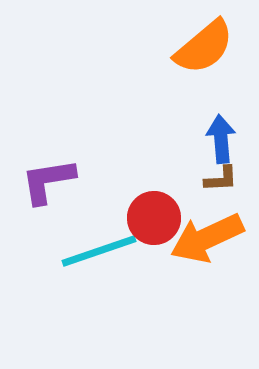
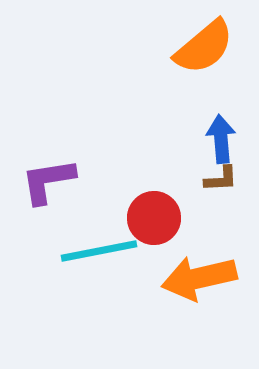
orange arrow: moved 8 px left, 40 px down; rotated 12 degrees clockwise
cyan line: rotated 8 degrees clockwise
